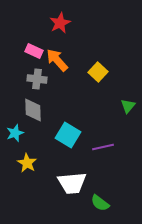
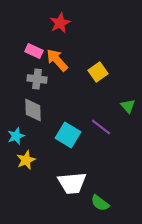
yellow square: rotated 12 degrees clockwise
green triangle: rotated 21 degrees counterclockwise
cyan star: moved 1 px right, 3 px down
purple line: moved 2 px left, 20 px up; rotated 50 degrees clockwise
yellow star: moved 1 px left, 3 px up; rotated 18 degrees clockwise
